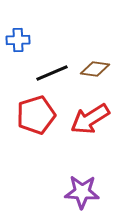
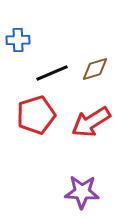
brown diamond: rotated 24 degrees counterclockwise
red arrow: moved 1 px right, 3 px down
